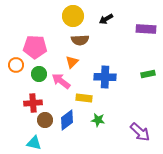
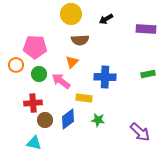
yellow circle: moved 2 px left, 2 px up
blue diamond: moved 1 px right, 1 px up
